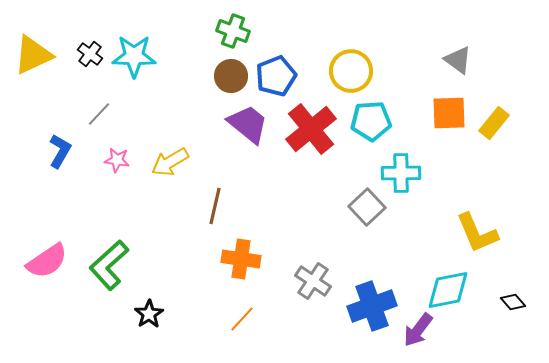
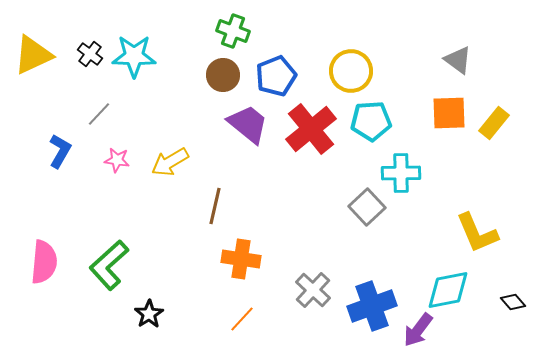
brown circle: moved 8 px left, 1 px up
pink semicircle: moved 3 px left, 1 px down; rotated 51 degrees counterclockwise
gray cross: moved 9 px down; rotated 9 degrees clockwise
